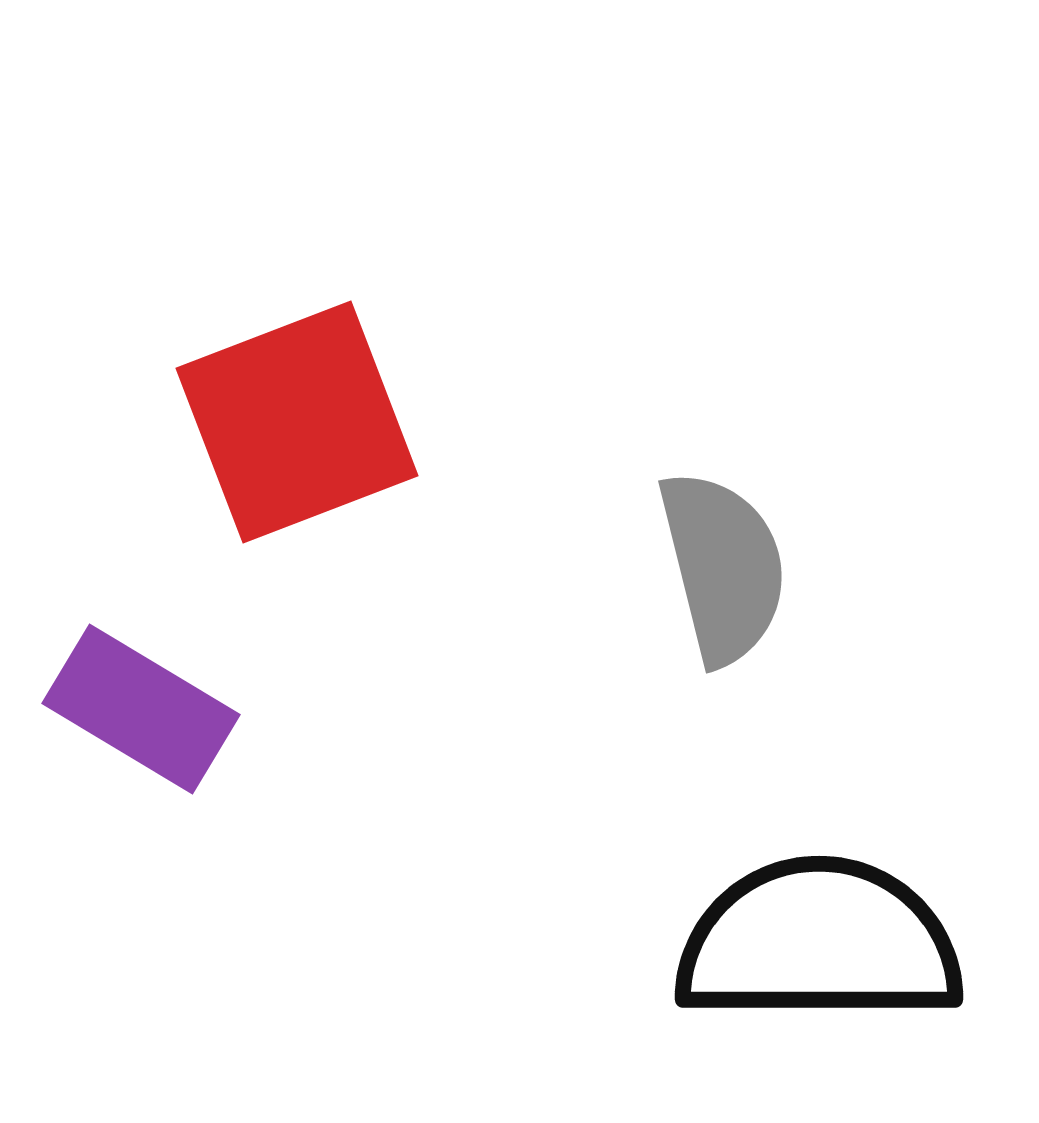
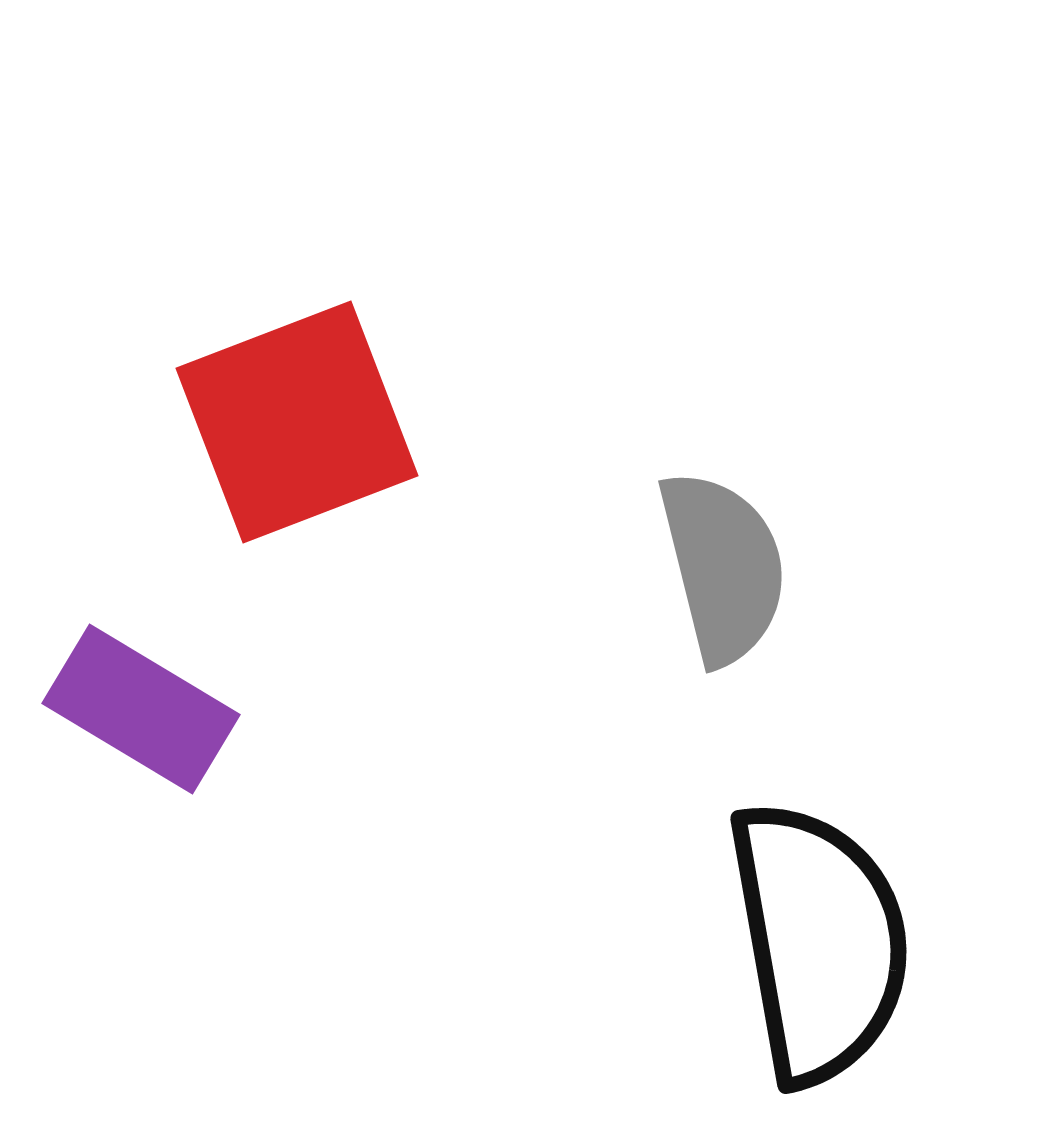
black semicircle: rotated 80 degrees clockwise
